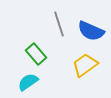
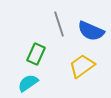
green rectangle: rotated 65 degrees clockwise
yellow trapezoid: moved 3 px left, 1 px down
cyan semicircle: moved 1 px down
